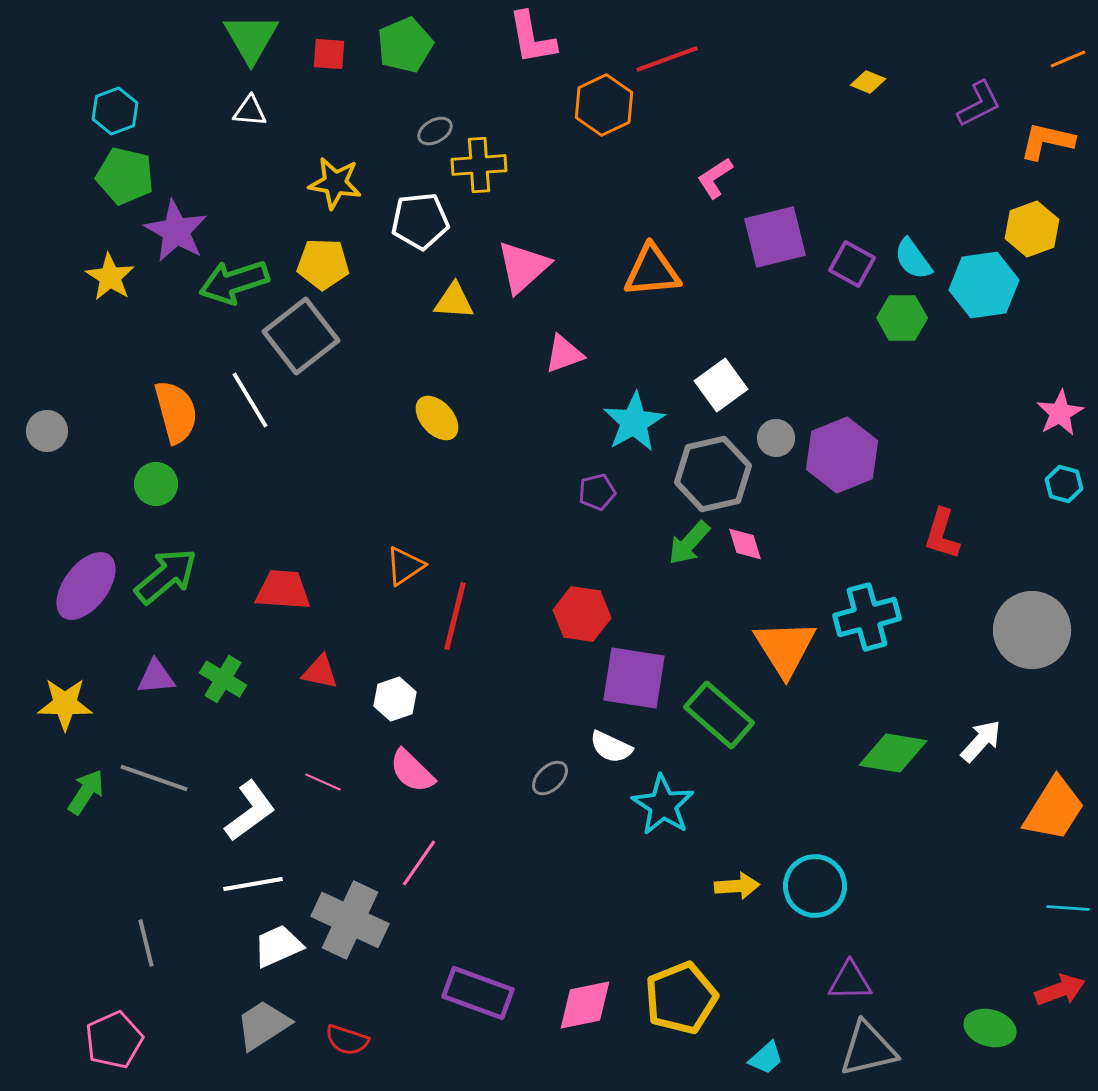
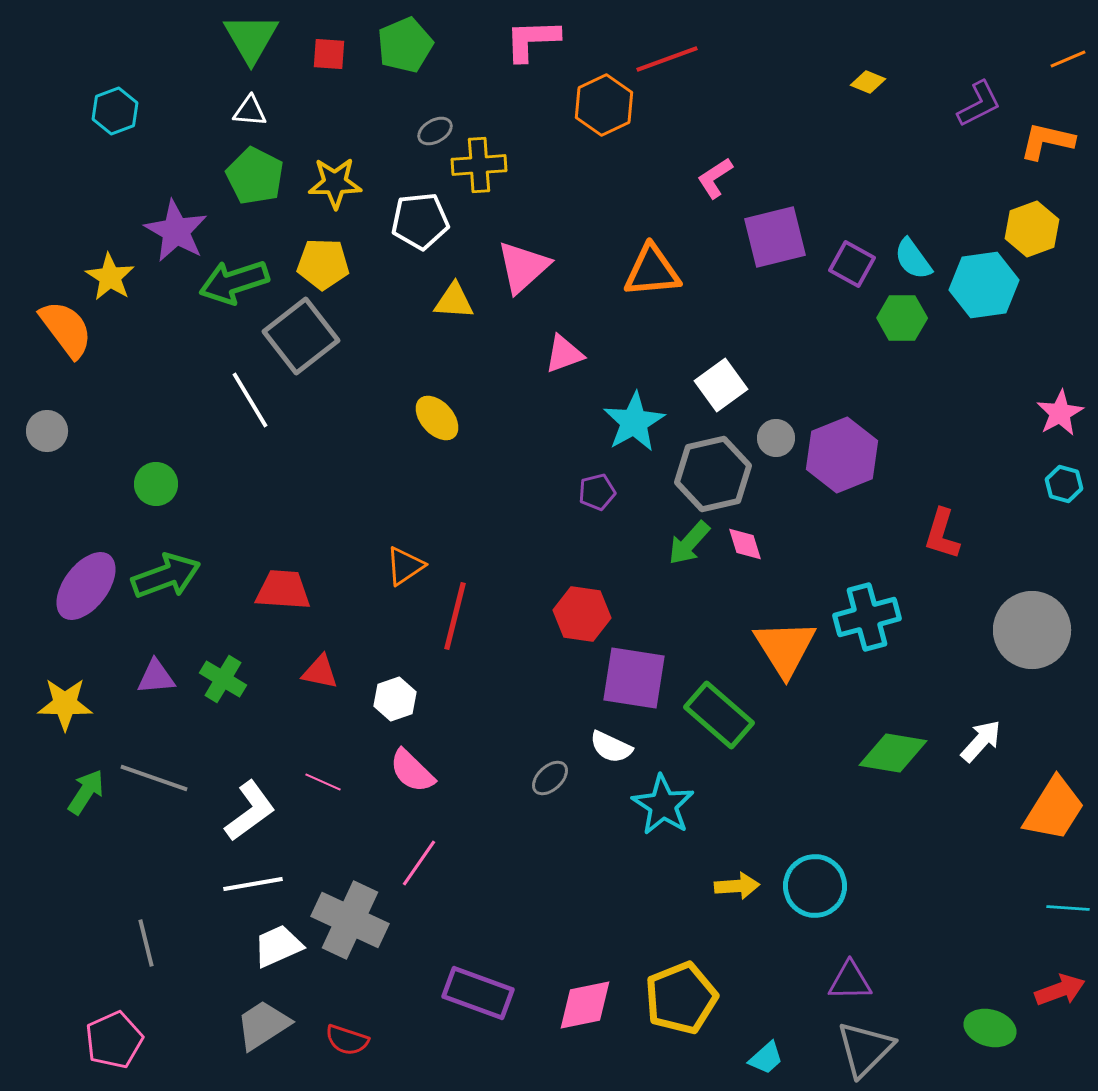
pink L-shape at (532, 38): moved 2 px down; rotated 98 degrees clockwise
green pentagon at (125, 176): moved 130 px right; rotated 14 degrees clockwise
yellow star at (335, 183): rotated 10 degrees counterclockwise
orange semicircle at (176, 412): moved 110 px left, 83 px up; rotated 22 degrees counterclockwise
green arrow at (166, 576): rotated 20 degrees clockwise
gray triangle at (868, 1049): moved 3 px left; rotated 32 degrees counterclockwise
